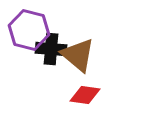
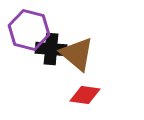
brown triangle: moved 1 px left, 1 px up
